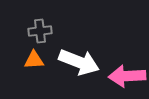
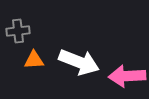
gray cross: moved 22 px left
